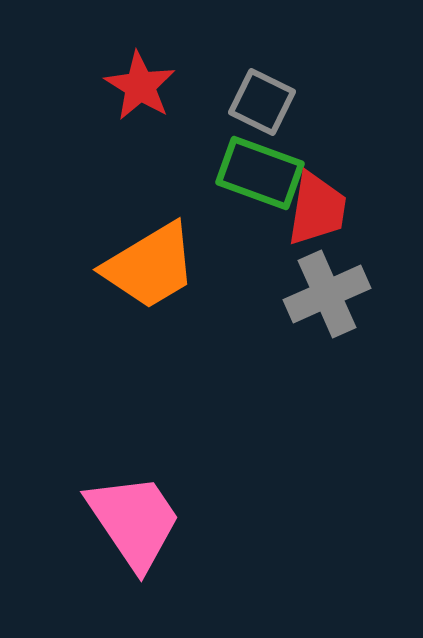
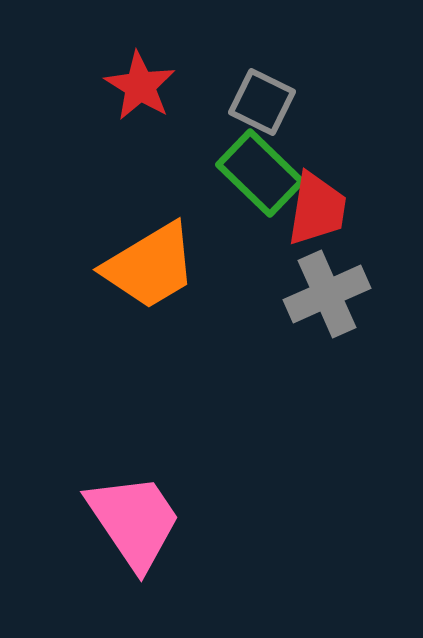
green rectangle: rotated 24 degrees clockwise
